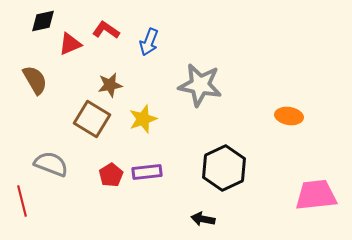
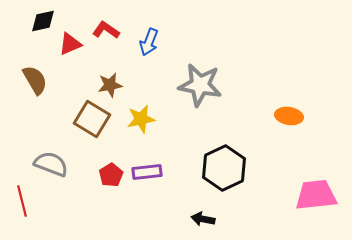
yellow star: moved 2 px left; rotated 8 degrees clockwise
